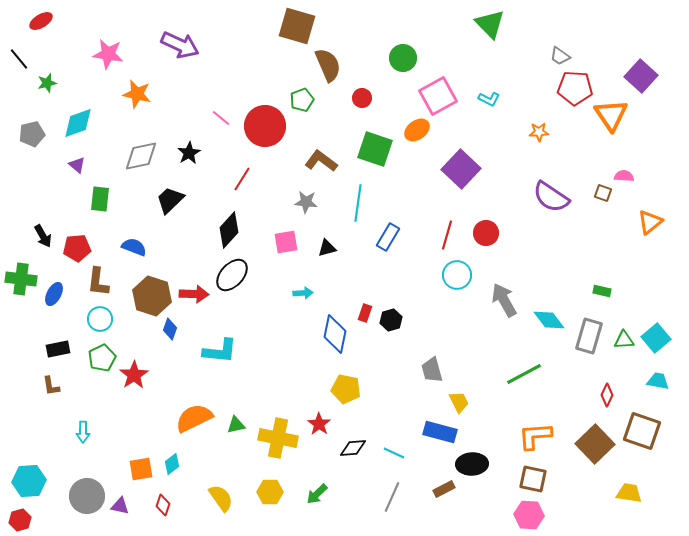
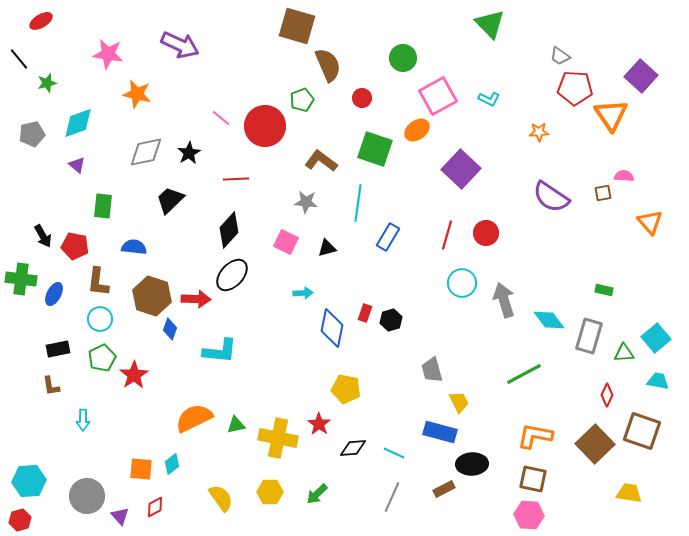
gray diamond at (141, 156): moved 5 px right, 4 px up
red line at (242, 179): moved 6 px left; rotated 55 degrees clockwise
brown square at (603, 193): rotated 30 degrees counterclockwise
green rectangle at (100, 199): moved 3 px right, 7 px down
orange triangle at (650, 222): rotated 32 degrees counterclockwise
pink square at (286, 242): rotated 35 degrees clockwise
blue semicircle at (134, 247): rotated 15 degrees counterclockwise
red pentagon at (77, 248): moved 2 px left, 2 px up; rotated 16 degrees clockwise
cyan circle at (457, 275): moved 5 px right, 8 px down
green rectangle at (602, 291): moved 2 px right, 1 px up
red arrow at (194, 294): moved 2 px right, 5 px down
gray arrow at (504, 300): rotated 12 degrees clockwise
blue diamond at (335, 334): moved 3 px left, 6 px up
green triangle at (624, 340): moved 13 px down
cyan arrow at (83, 432): moved 12 px up
orange L-shape at (535, 436): rotated 15 degrees clockwise
orange square at (141, 469): rotated 15 degrees clockwise
red diamond at (163, 505): moved 8 px left, 2 px down; rotated 45 degrees clockwise
purple triangle at (120, 506): moved 10 px down; rotated 36 degrees clockwise
